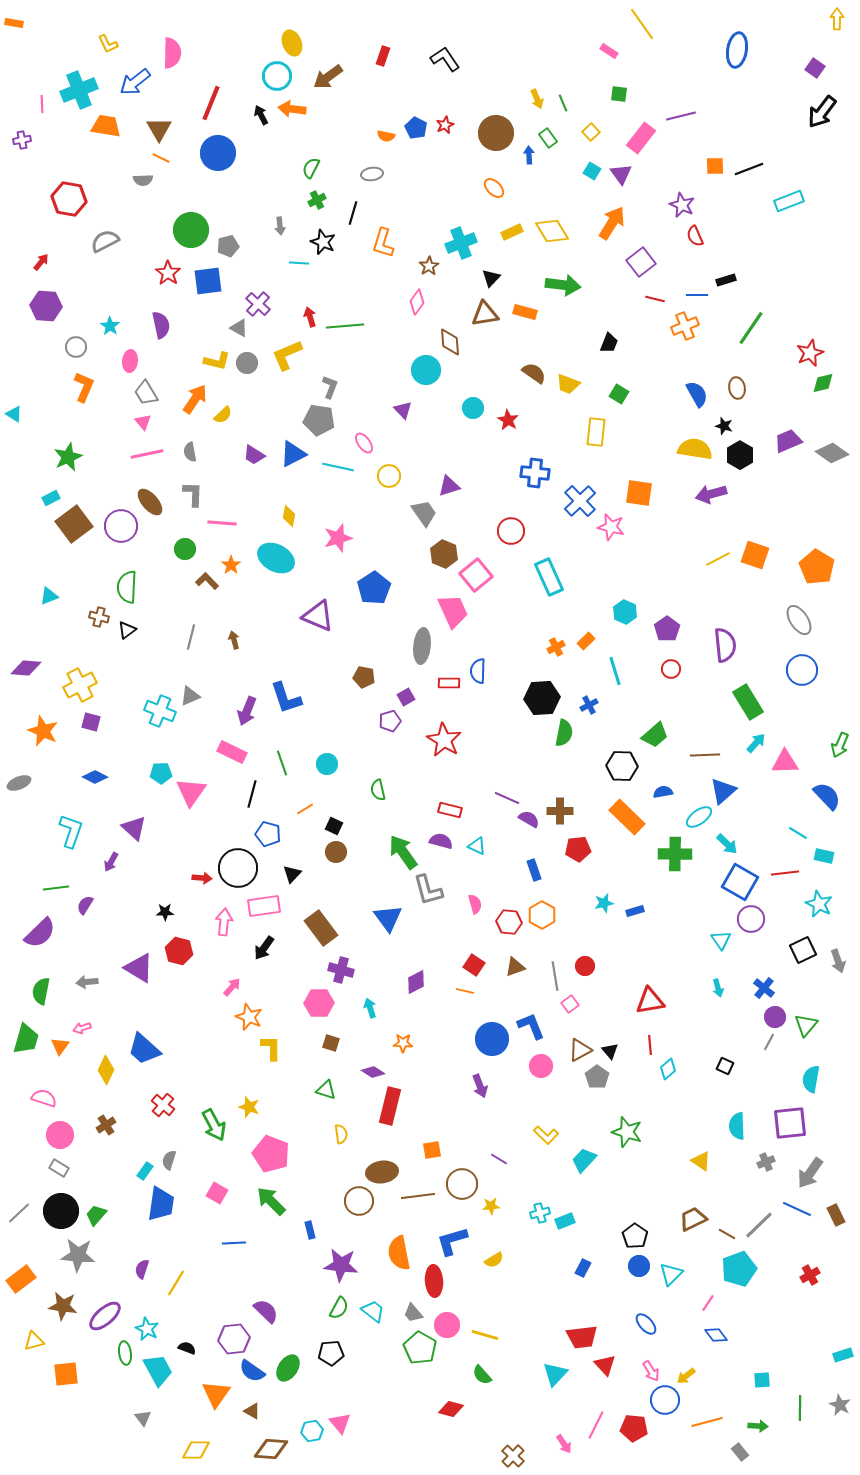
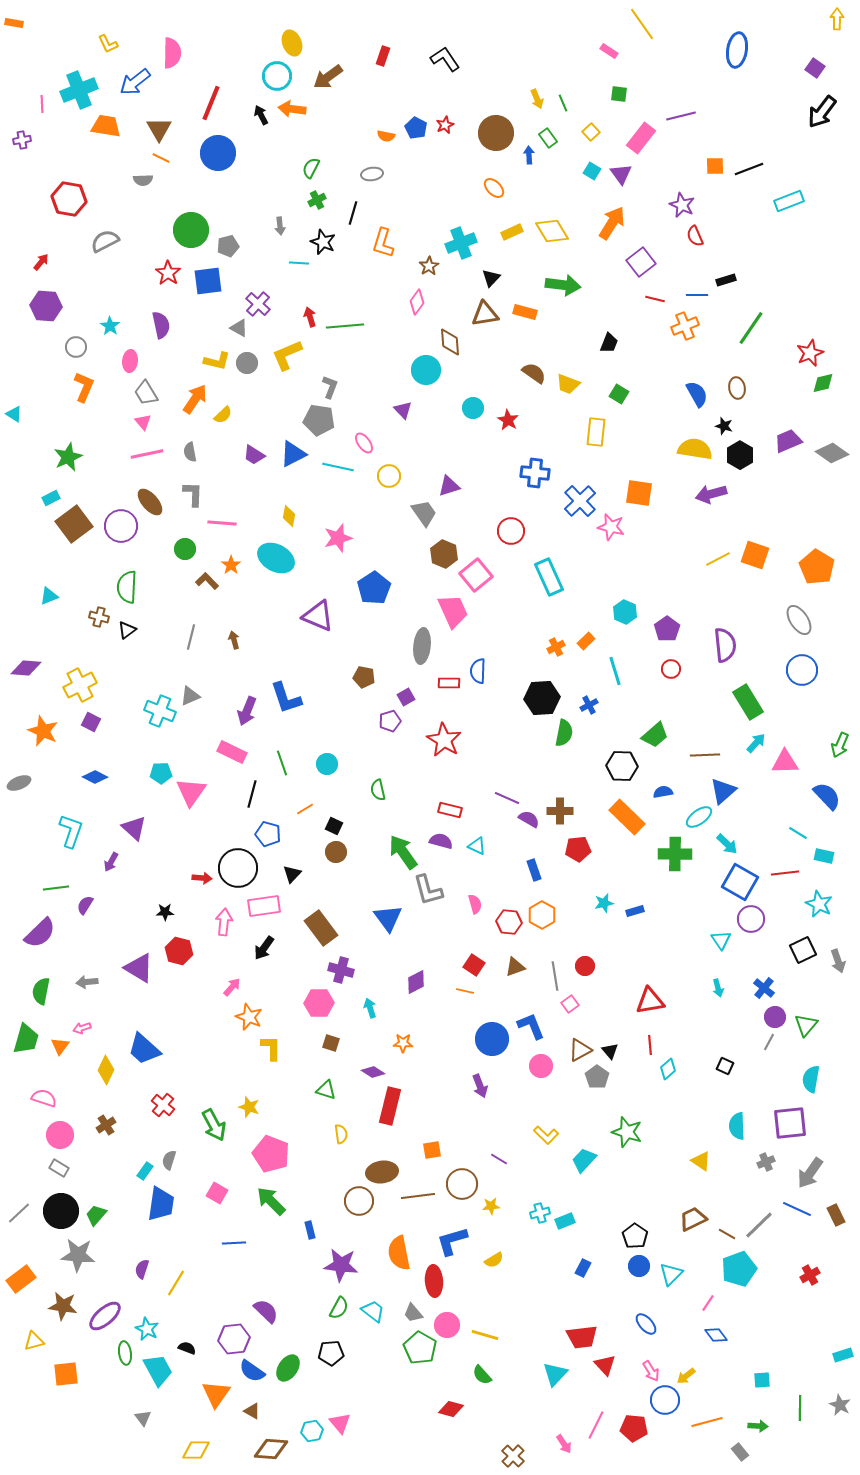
purple square at (91, 722): rotated 12 degrees clockwise
